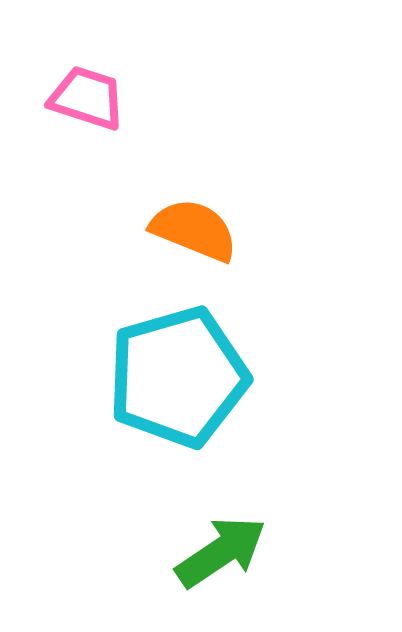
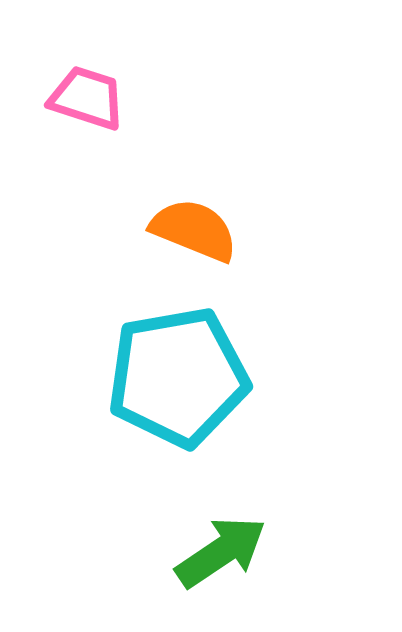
cyan pentagon: rotated 6 degrees clockwise
